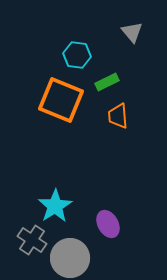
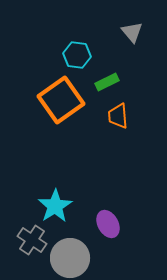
orange square: rotated 33 degrees clockwise
